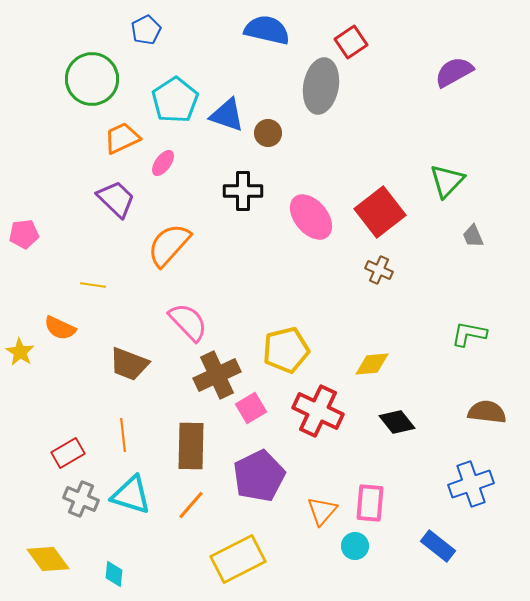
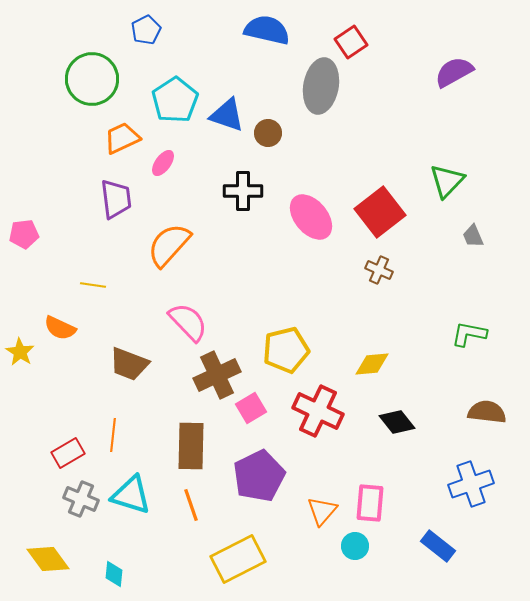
purple trapezoid at (116, 199): rotated 39 degrees clockwise
orange line at (123, 435): moved 10 px left; rotated 12 degrees clockwise
orange line at (191, 505): rotated 60 degrees counterclockwise
